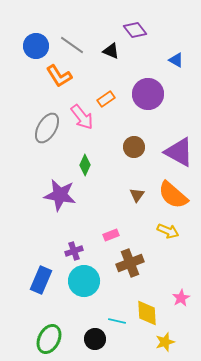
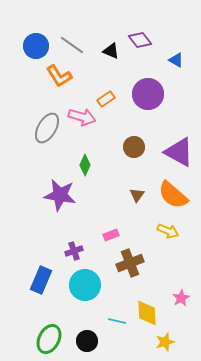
purple diamond: moved 5 px right, 10 px down
pink arrow: rotated 36 degrees counterclockwise
cyan circle: moved 1 px right, 4 px down
black circle: moved 8 px left, 2 px down
